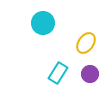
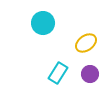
yellow ellipse: rotated 20 degrees clockwise
